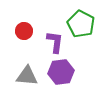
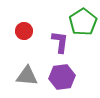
green pentagon: moved 2 px right, 2 px up; rotated 12 degrees clockwise
purple L-shape: moved 5 px right
purple hexagon: moved 1 px right, 5 px down
